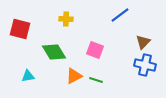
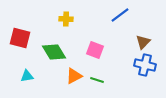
red square: moved 9 px down
cyan triangle: moved 1 px left
green line: moved 1 px right
